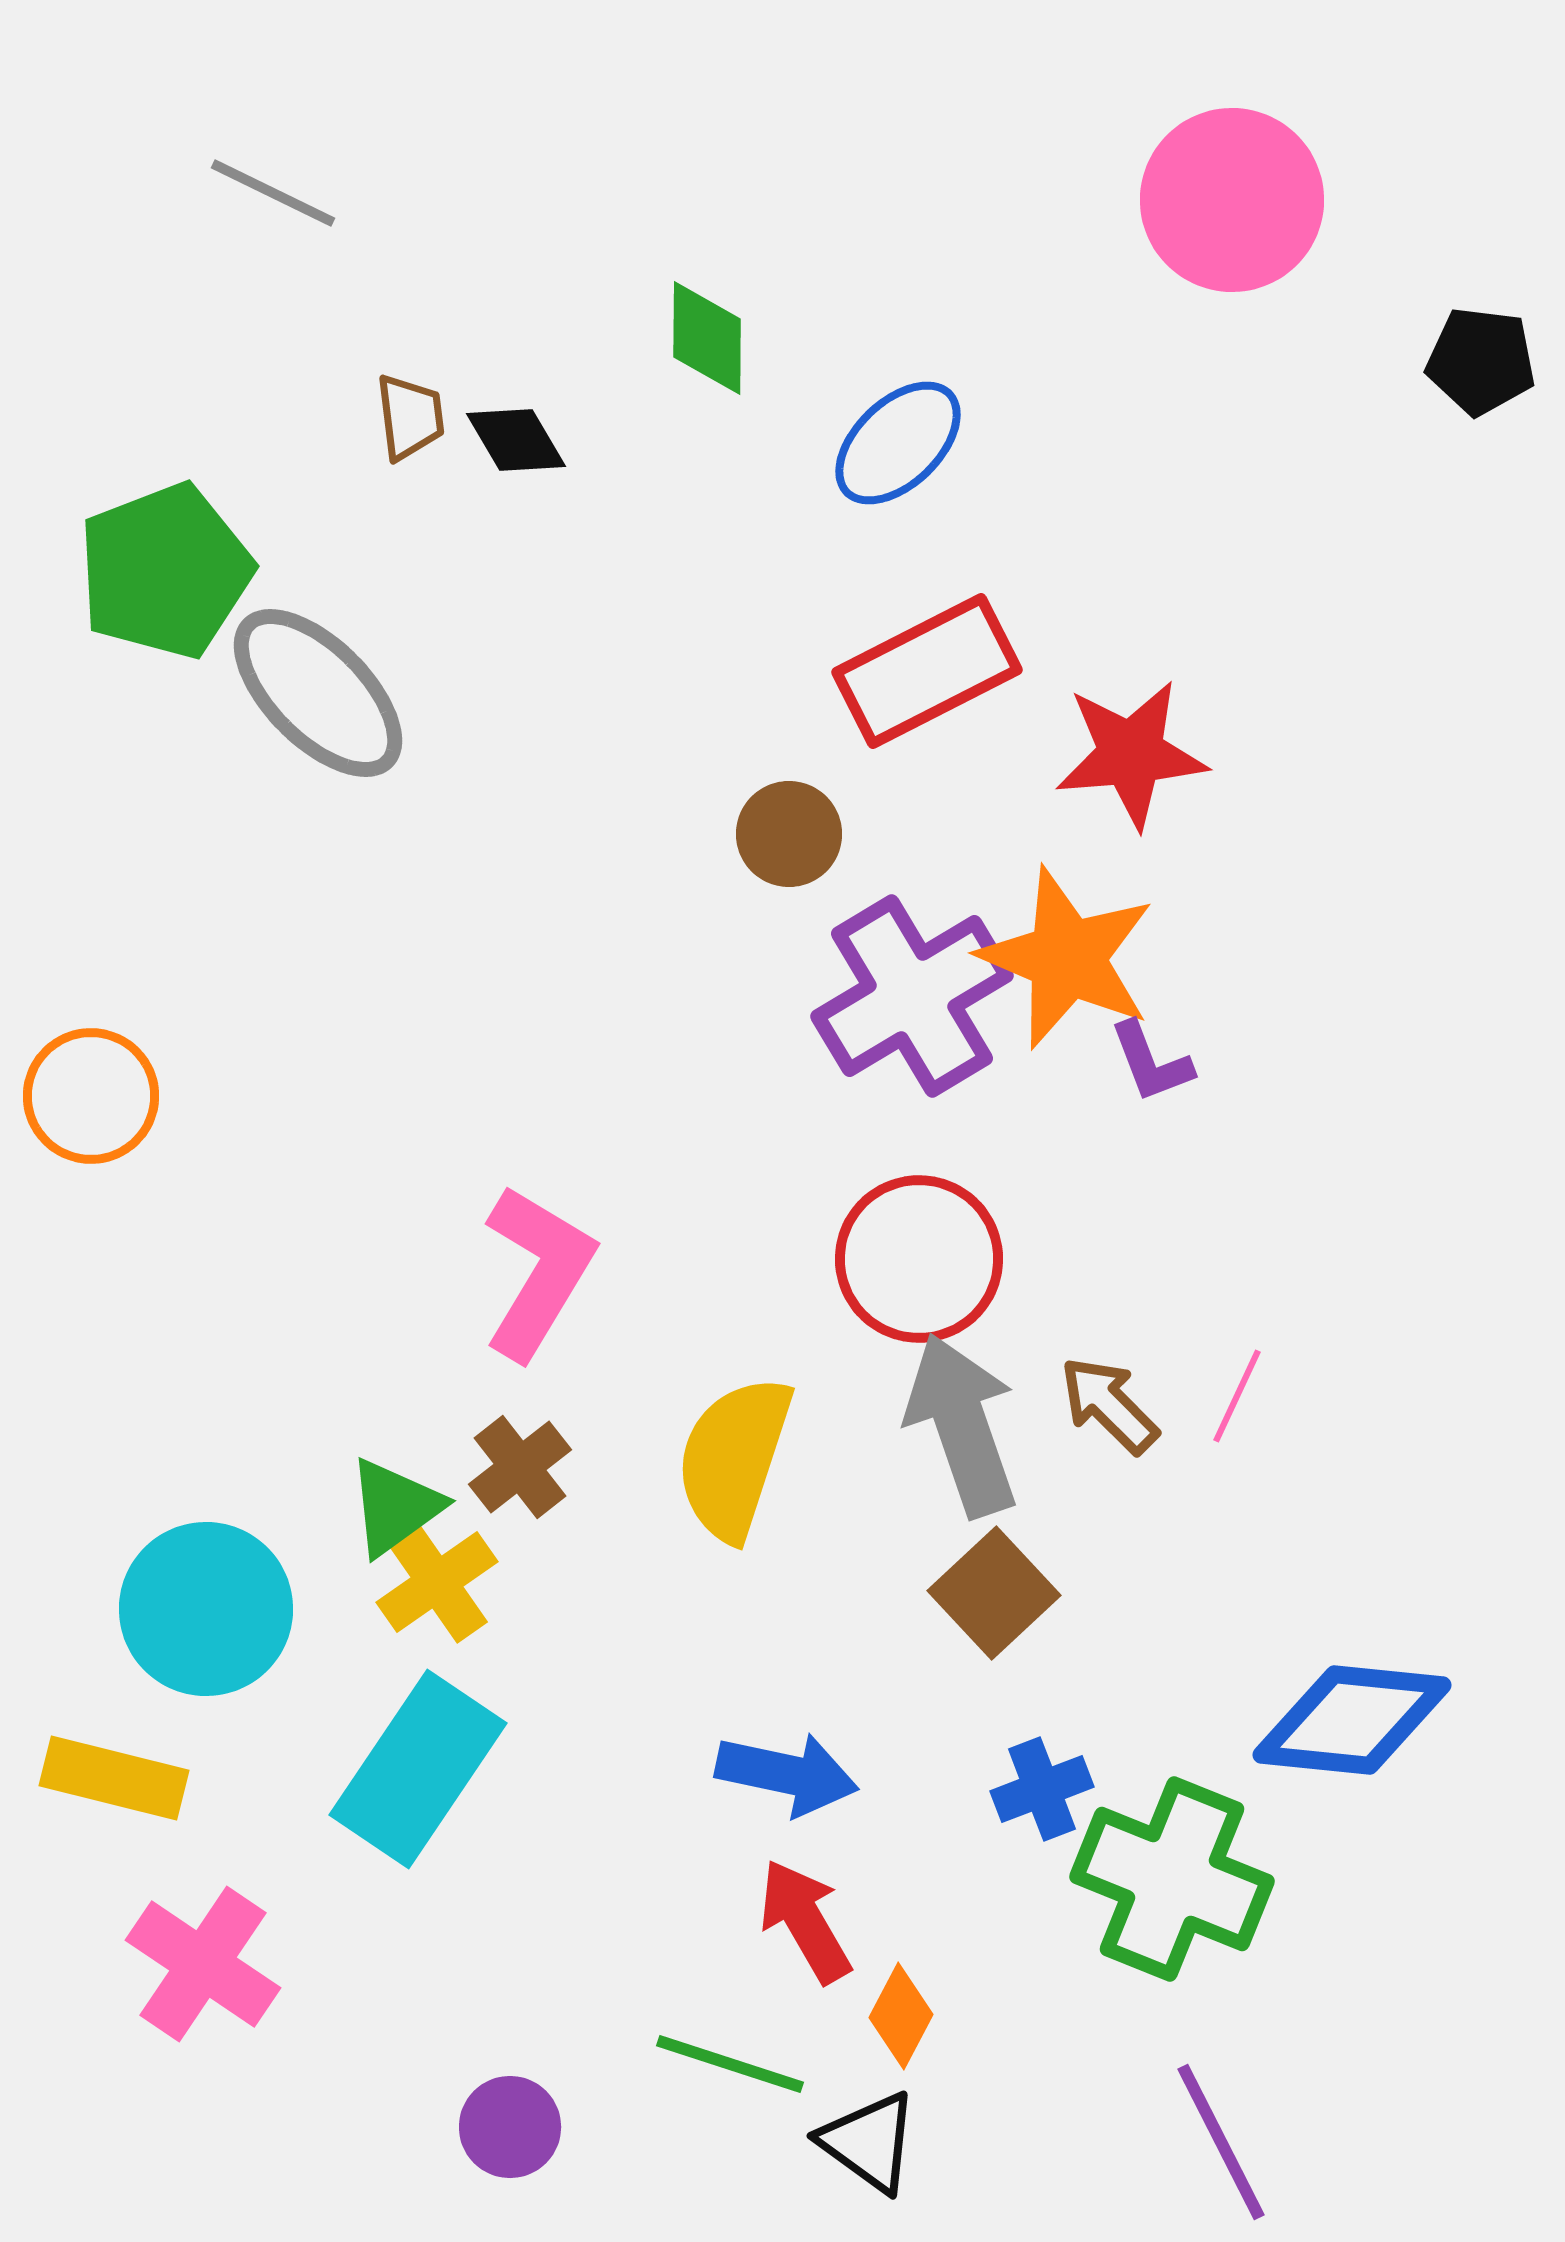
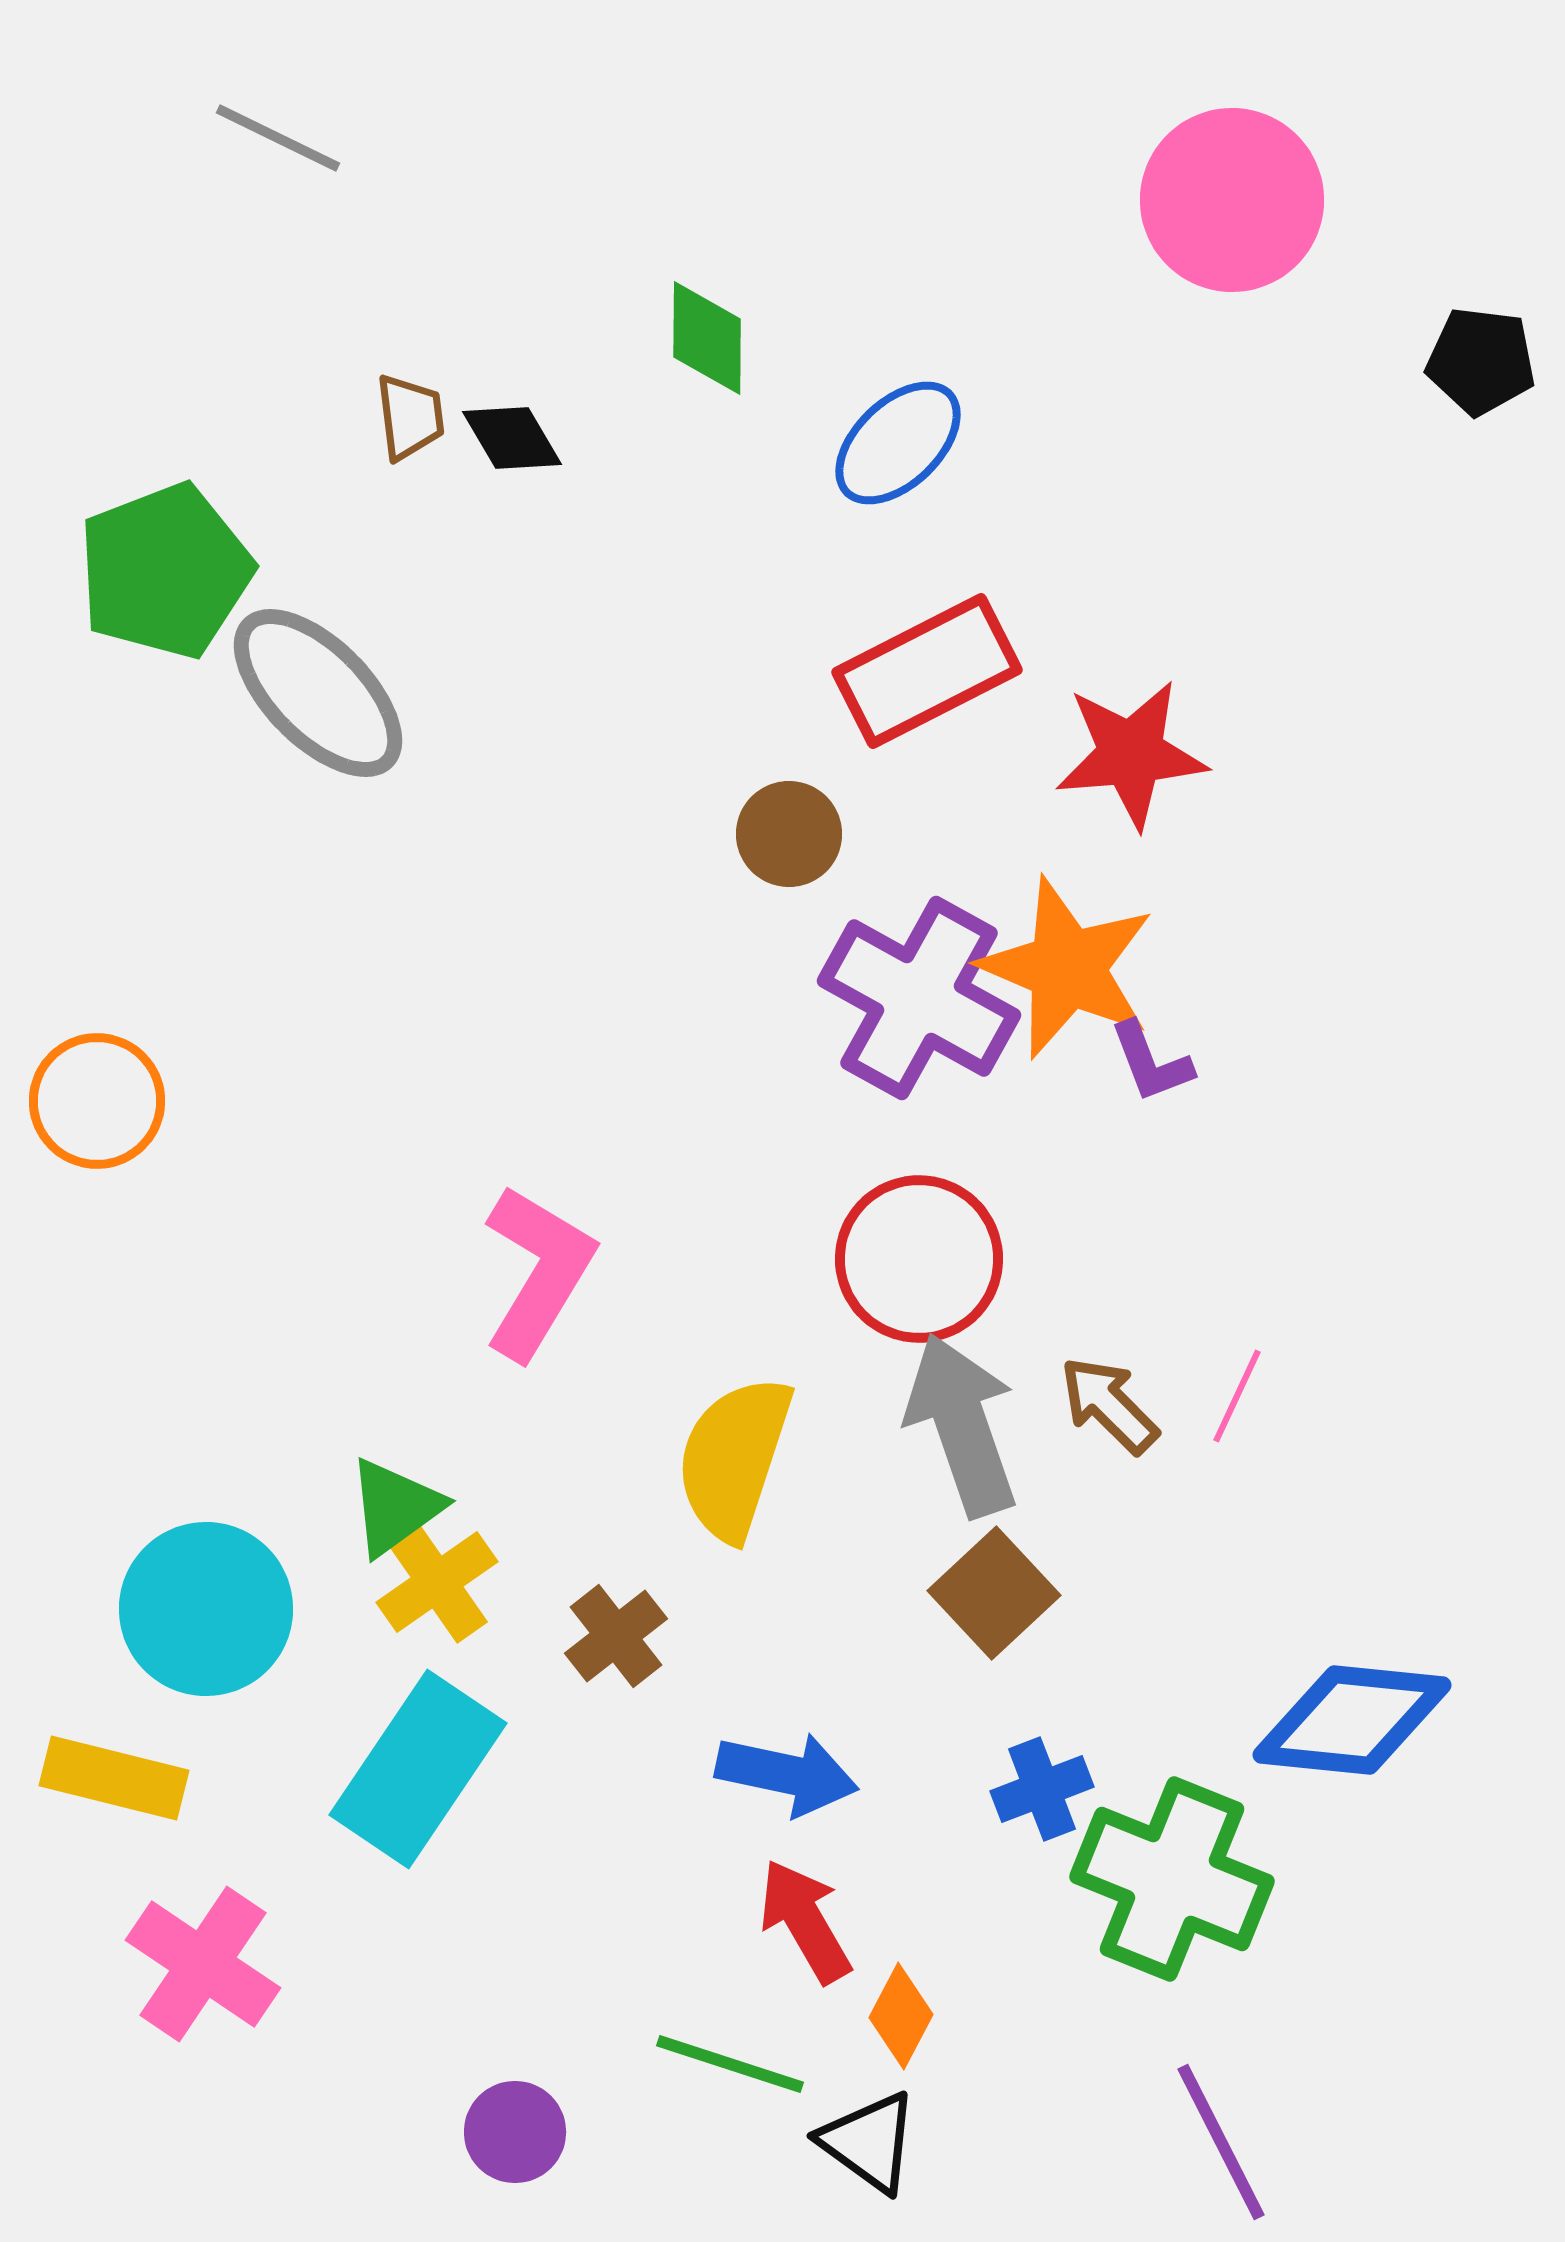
gray line: moved 5 px right, 55 px up
black diamond: moved 4 px left, 2 px up
orange star: moved 10 px down
purple cross: moved 7 px right, 2 px down; rotated 30 degrees counterclockwise
orange circle: moved 6 px right, 5 px down
brown cross: moved 96 px right, 169 px down
purple circle: moved 5 px right, 5 px down
